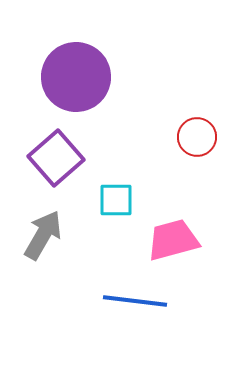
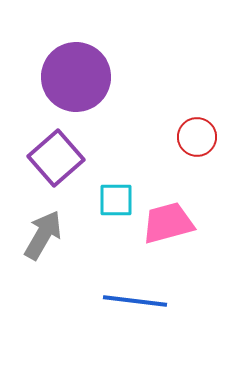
pink trapezoid: moved 5 px left, 17 px up
